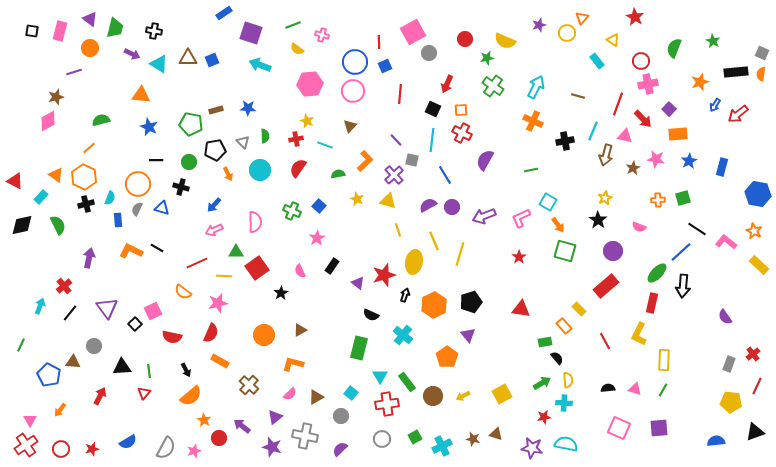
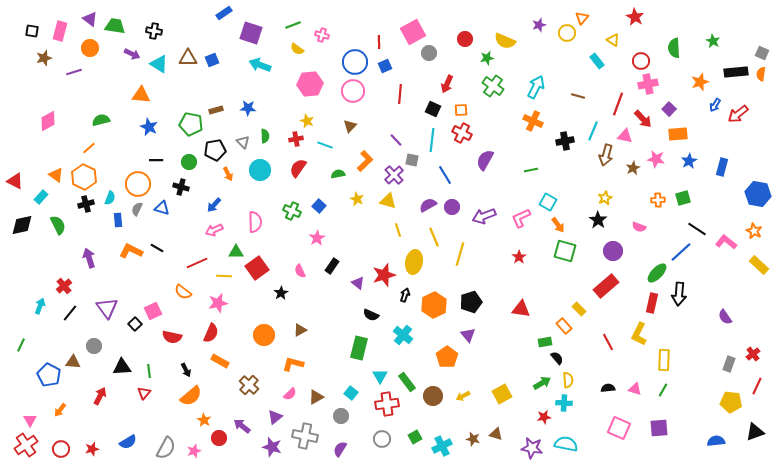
green trapezoid at (115, 28): moved 2 px up; rotated 95 degrees counterclockwise
green semicircle at (674, 48): rotated 24 degrees counterclockwise
brown star at (56, 97): moved 12 px left, 39 px up
yellow line at (434, 241): moved 4 px up
purple arrow at (89, 258): rotated 30 degrees counterclockwise
black arrow at (683, 286): moved 4 px left, 8 px down
red line at (605, 341): moved 3 px right, 1 px down
purple semicircle at (340, 449): rotated 14 degrees counterclockwise
